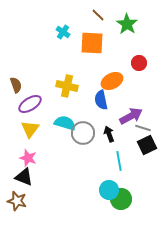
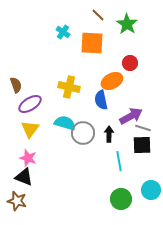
red circle: moved 9 px left
yellow cross: moved 2 px right, 1 px down
black arrow: rotated 21 degrees clockwise
black square: moved 5 px left; rotated 24 degrees clockwise
cyan circle: moved 42 px right
